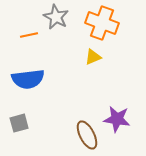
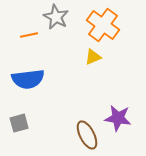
orange cross: moved 1 px right, 2 px down; rotated 16 degrees clockwise
purple star: moved 1 px right, 1 px up
